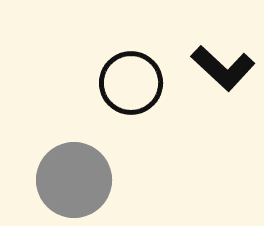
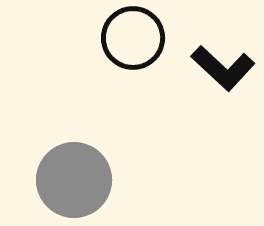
black circle: moved 2 px right, 45 px up
